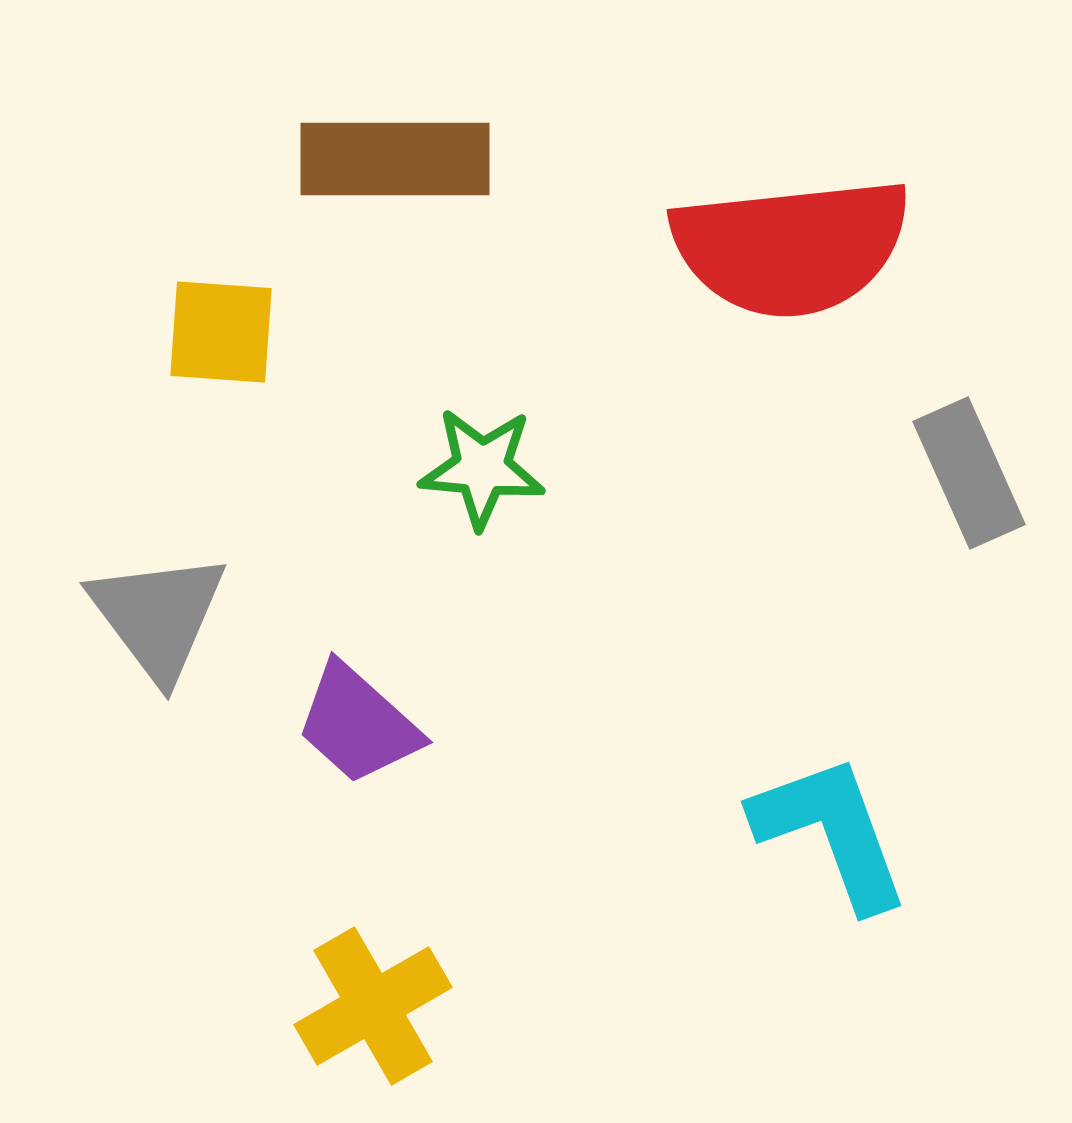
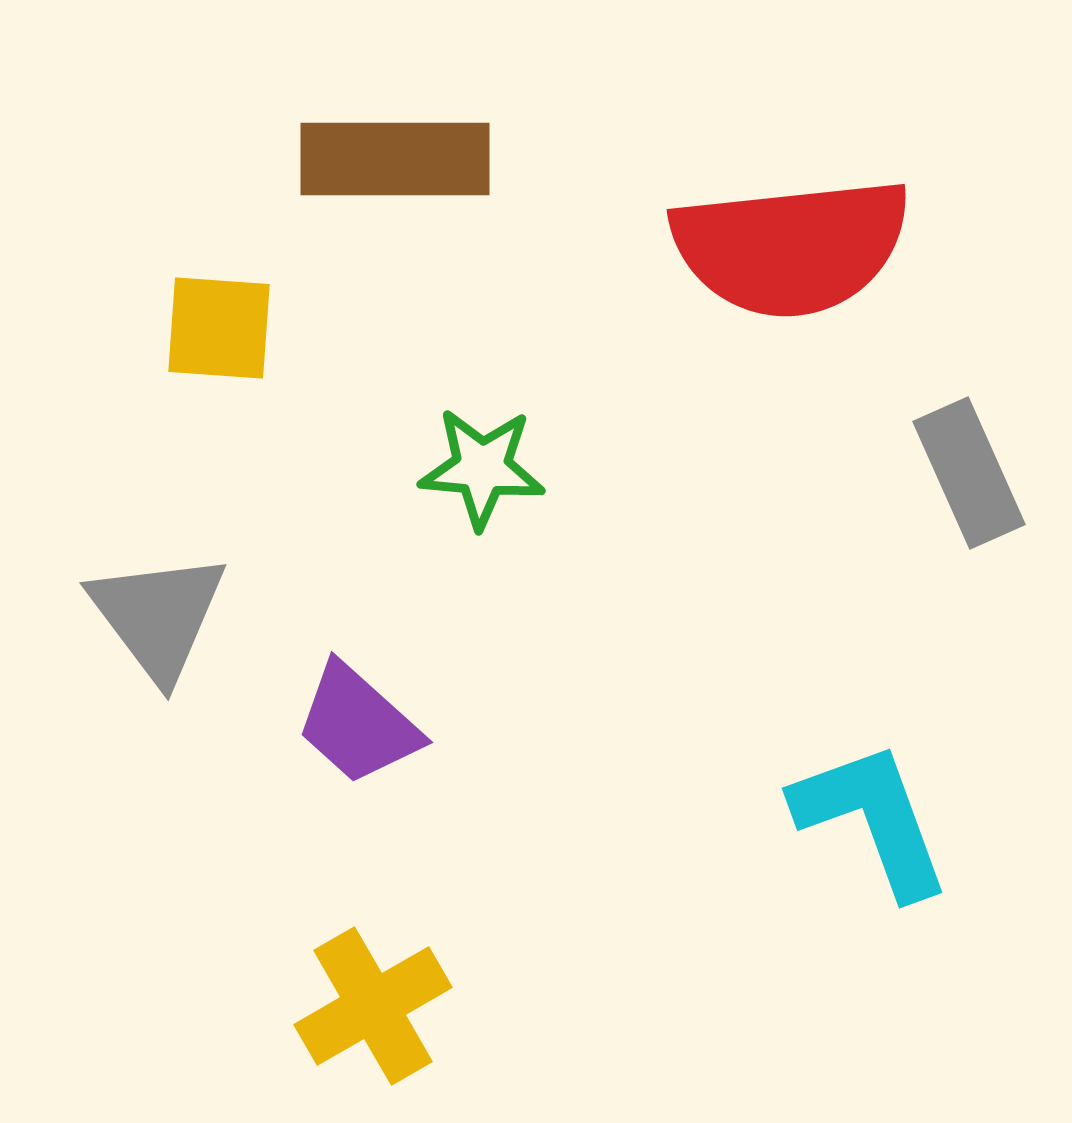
yellow square: moved 2 px left, 4 px up
cyan L-shape: moved 41 px right, 13 px up
